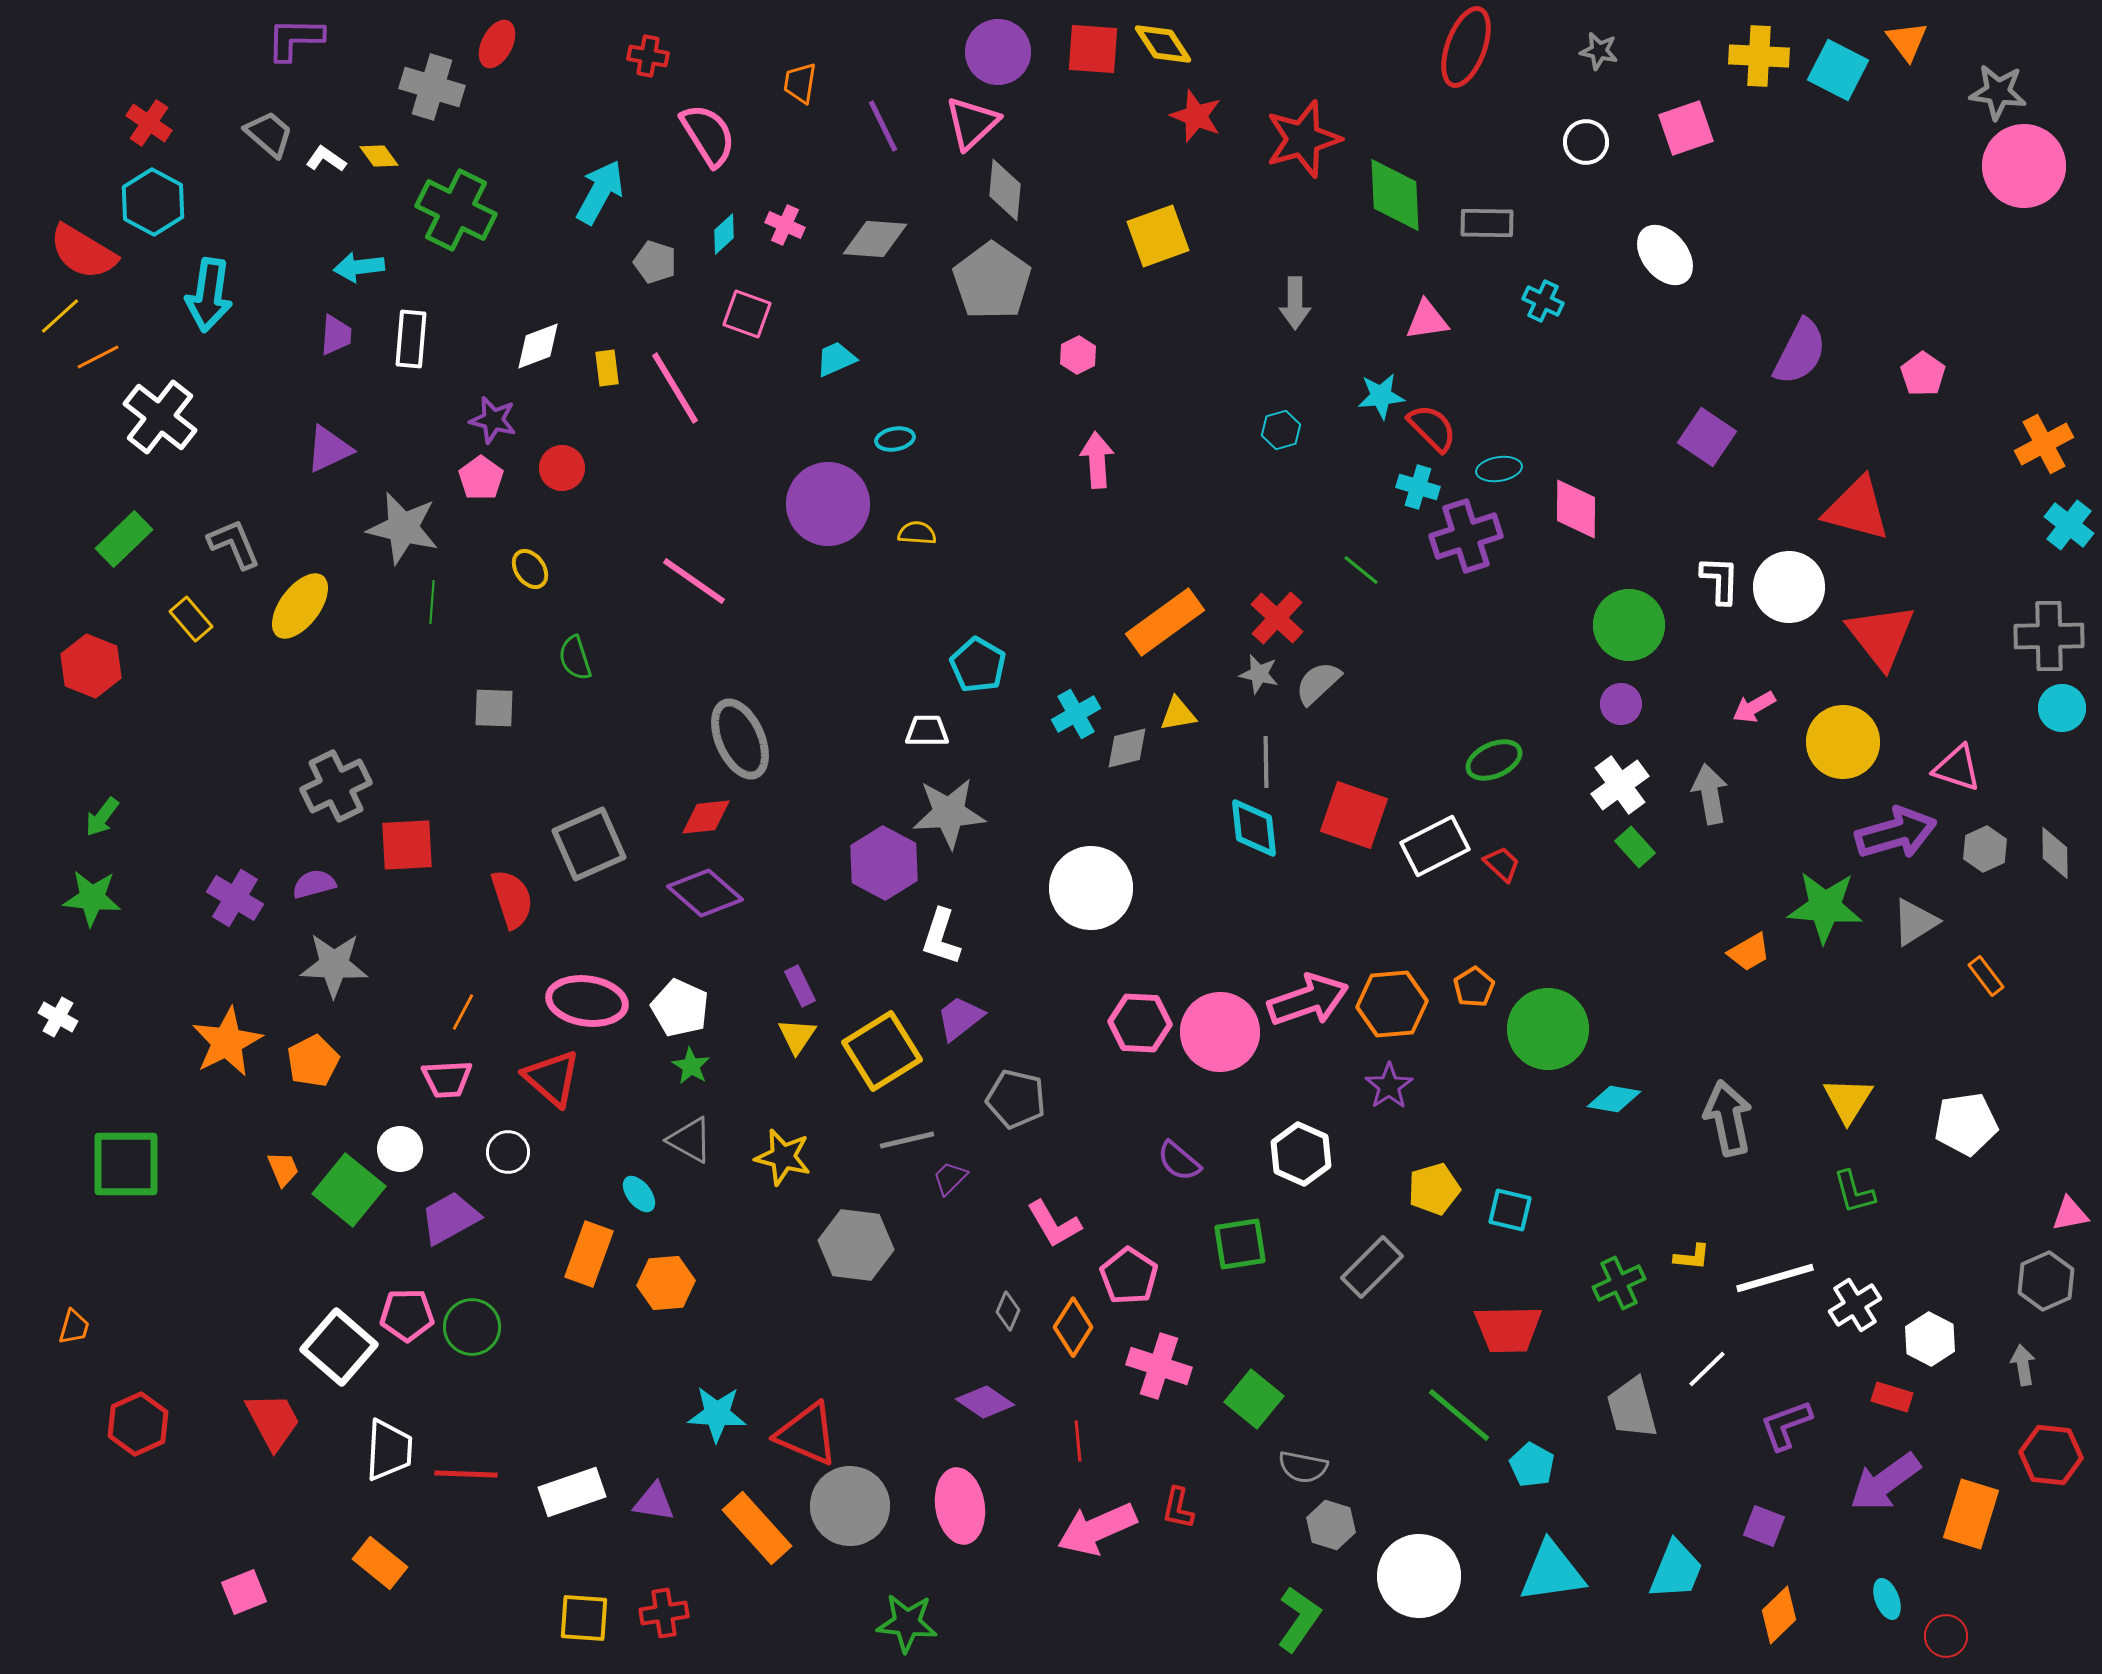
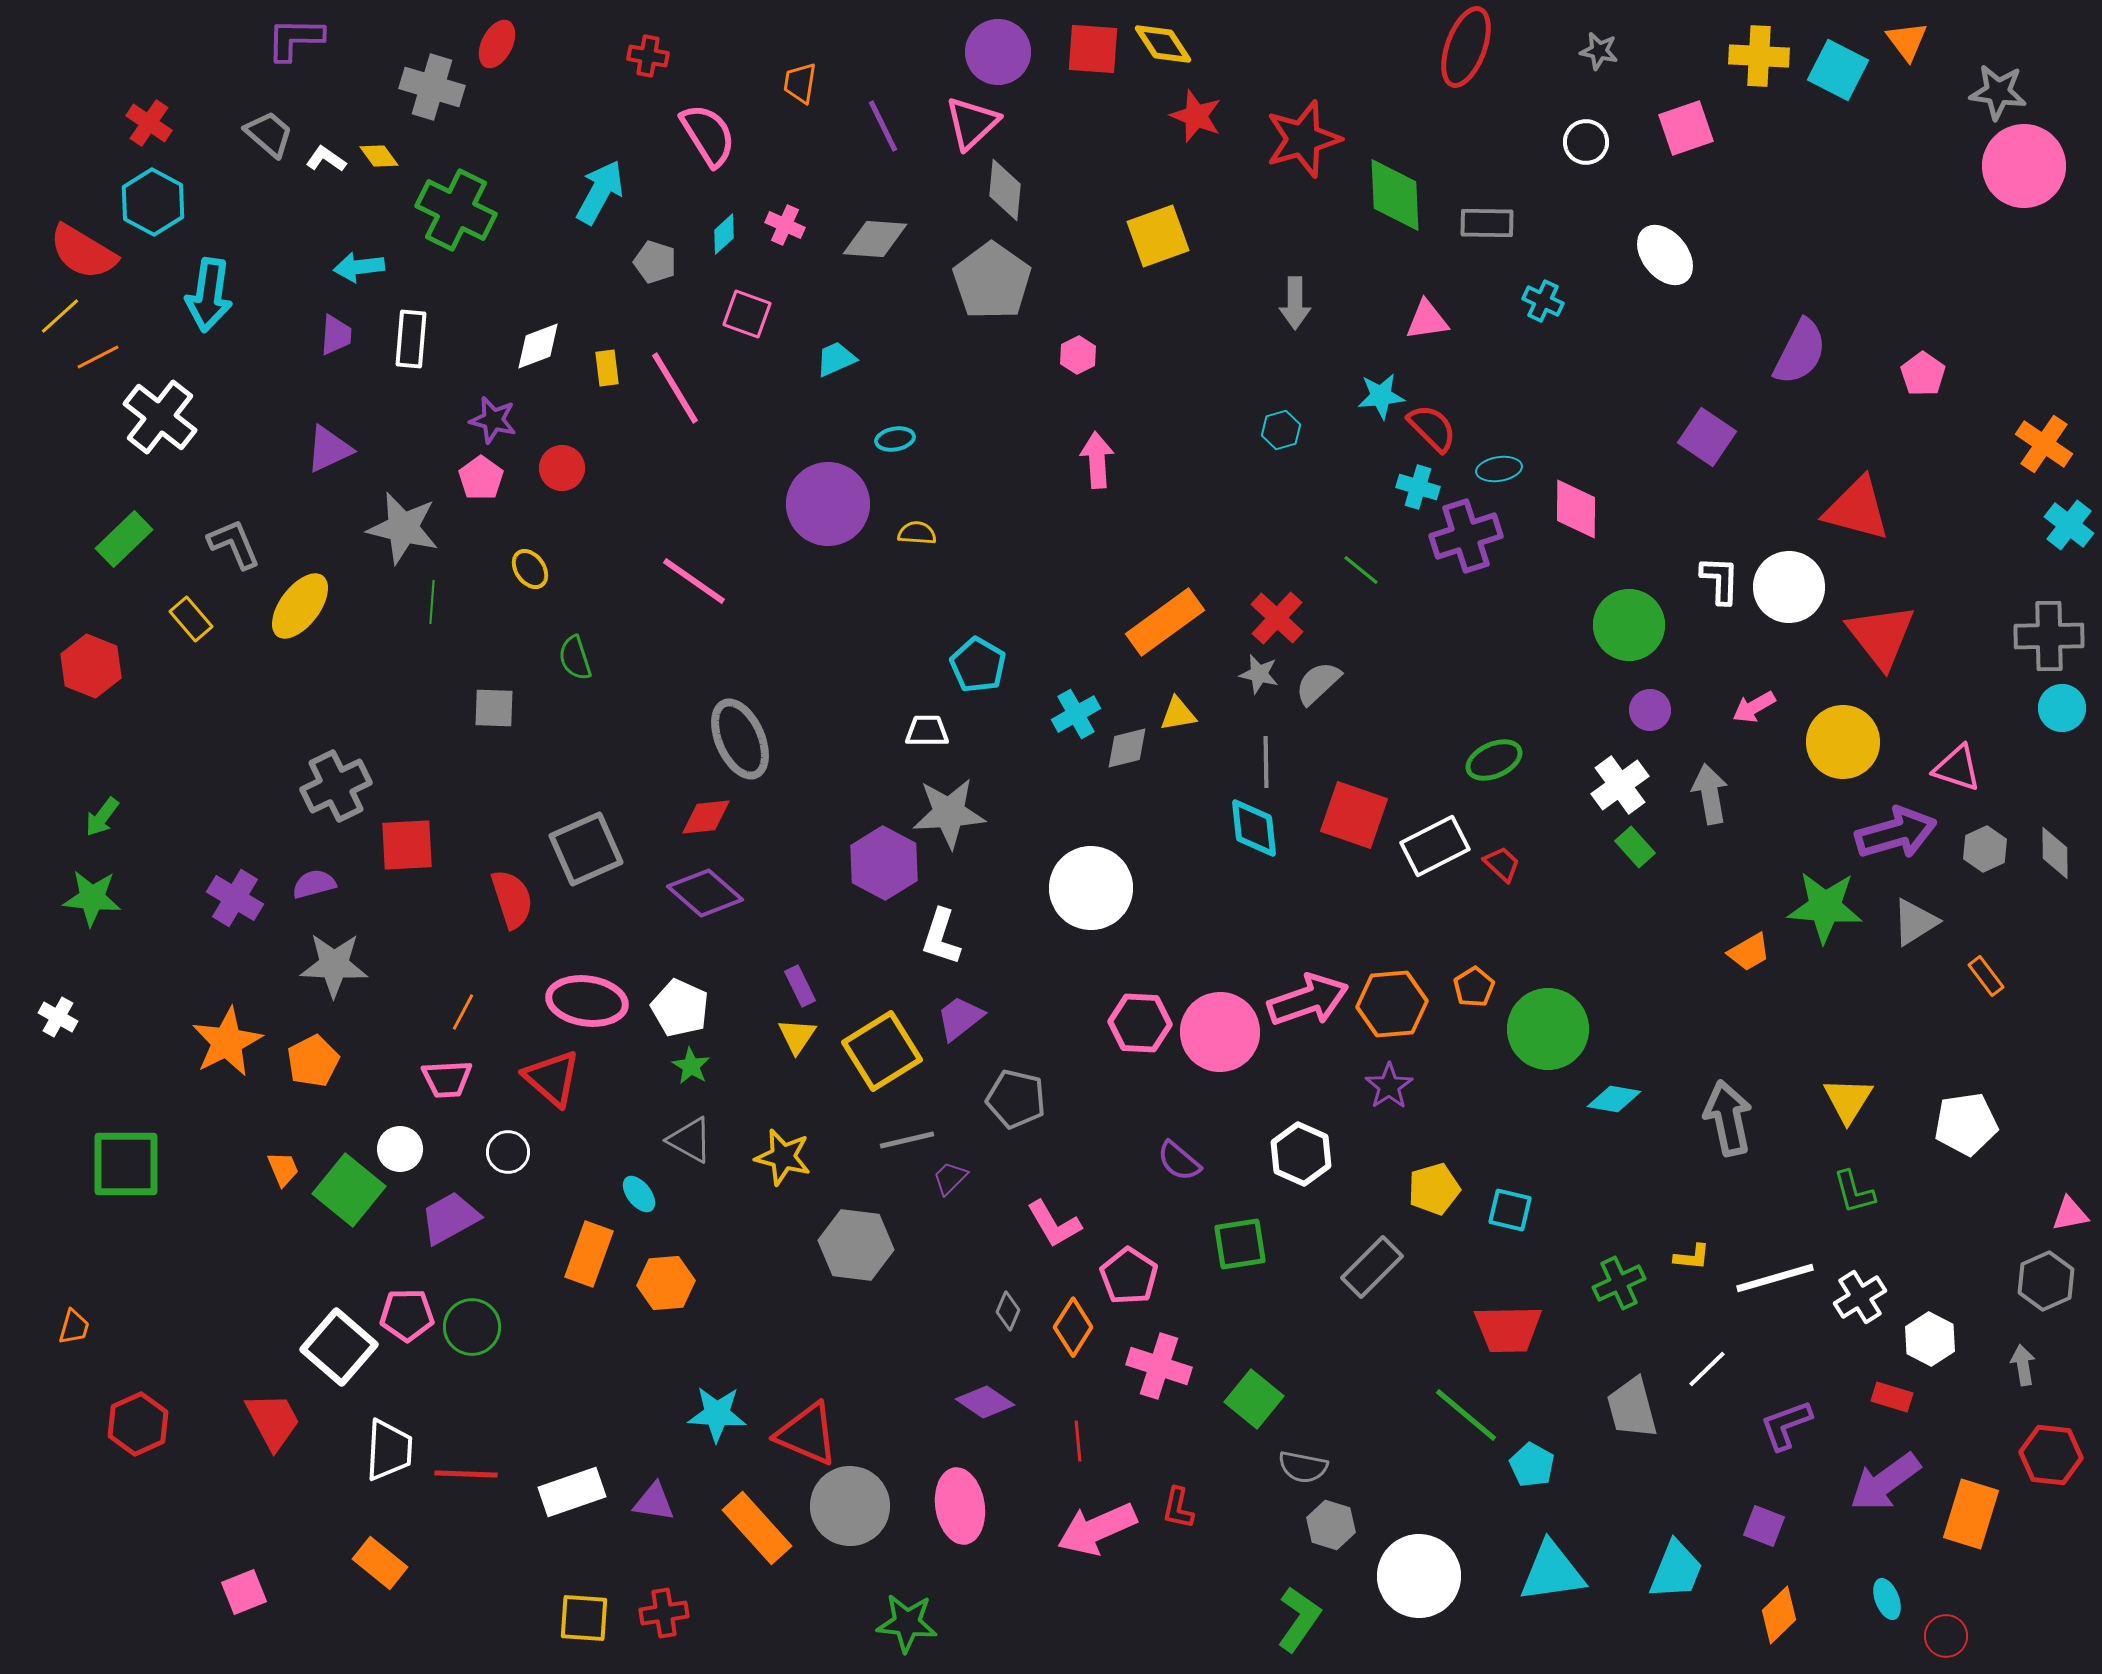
orange cross at (2044, 444): rotated 28 degrees counterclockwise
purple circle at (1621, 704): moved 29 px right, 6 px down
gray square at (589, 844): moved 3 px left, 5 px down
white cross at (1855, 1305): moved 5 px right, 8 px up
green line at (1459, 1415): moved 7 px right
